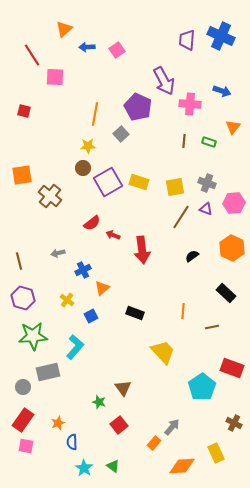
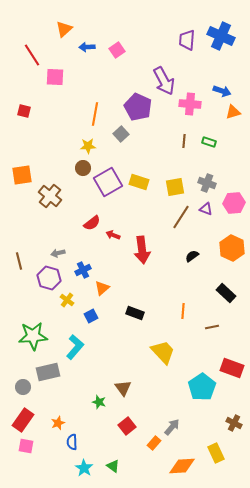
orange triangle at (233, 127): moved 15 px up; rotated 35 degrees clockwise
purple hexagon at (23, 298): moved 26 px right, 20 px up
red square at (119, 425): moved 8 px right, 1 px down
